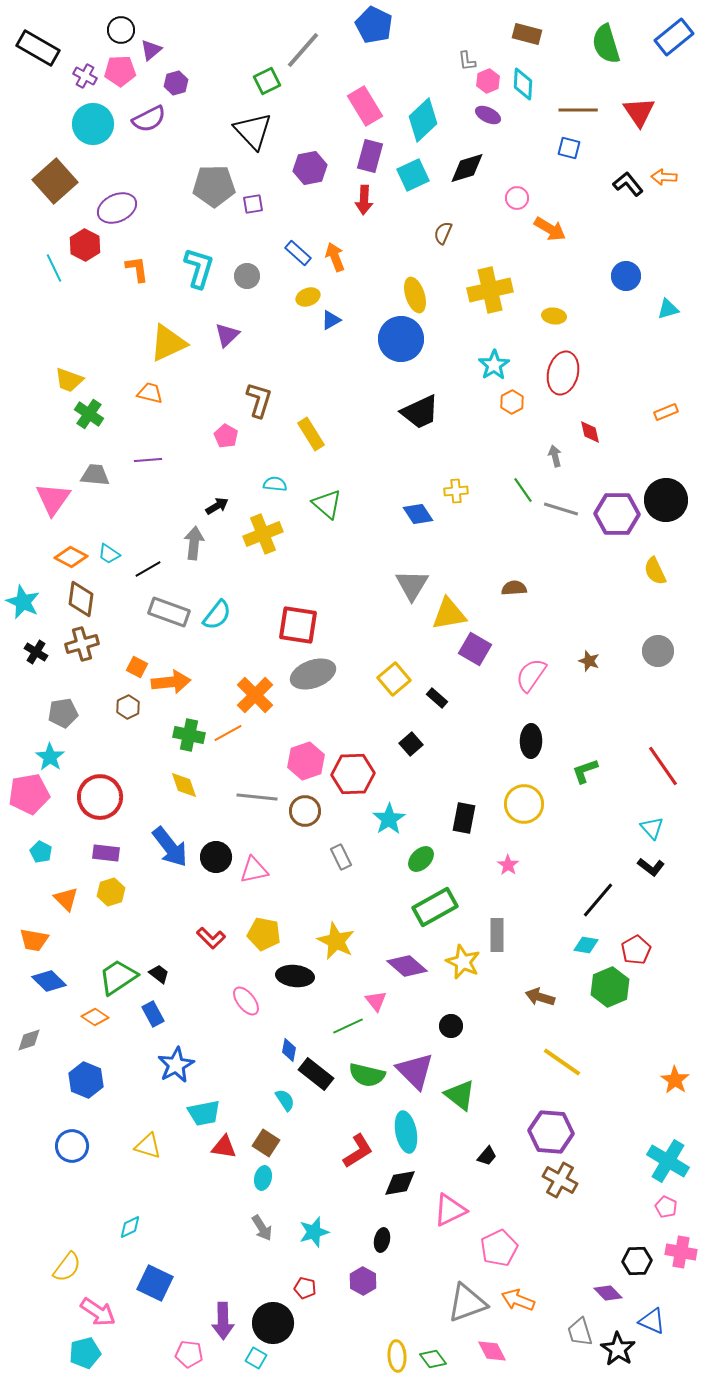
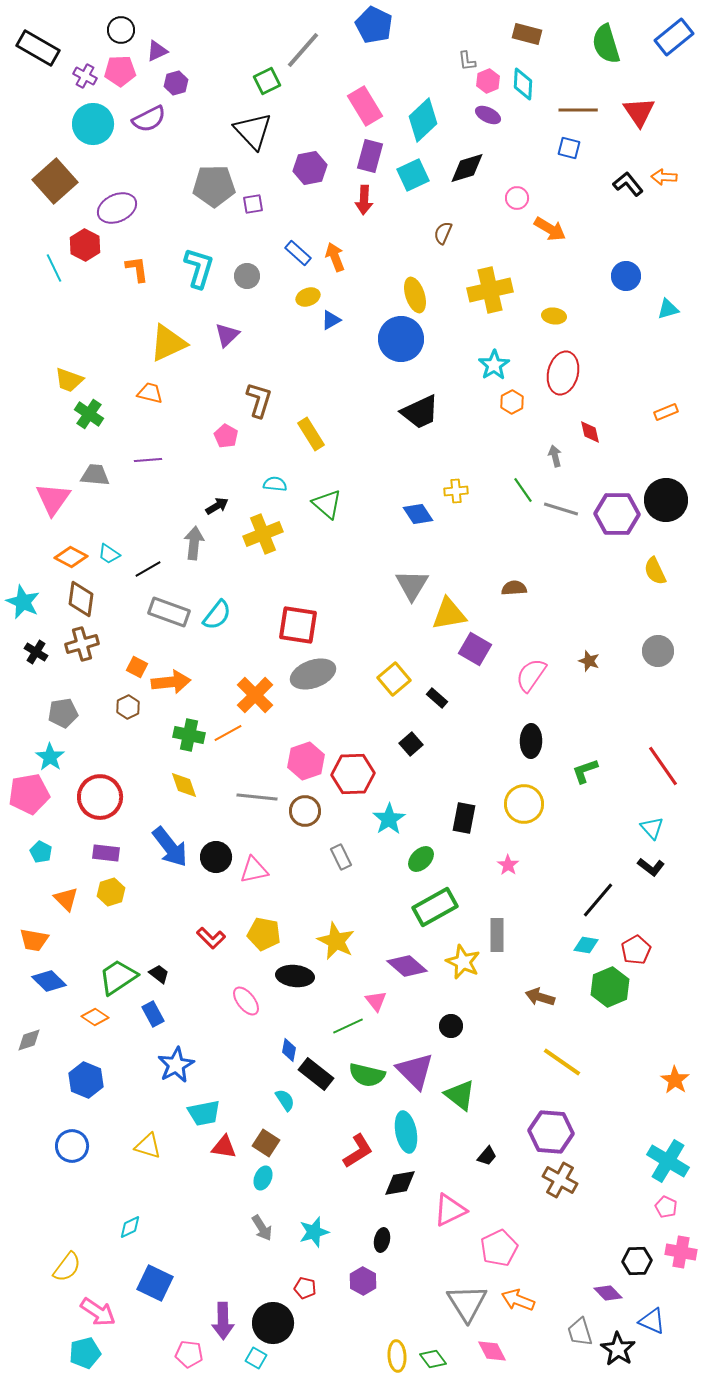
purple triangle at (151, 50): moved 6 px right, 1 px down; rotated 15 degrees clockwise
cyan ellipse at (263, 1178): rotated 10 degrees clockwise
gray triangle at (467, 1303): rotated 42 degrees counterclockwise
